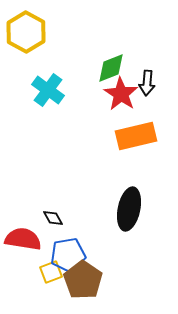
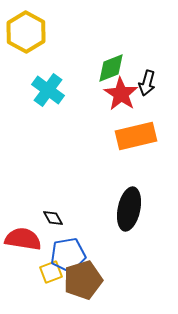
black arrow: rotated 10 degrees clockwise
brown pentagon: rotated 21 degrees clockwise
